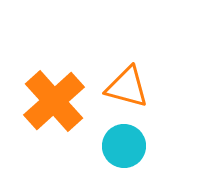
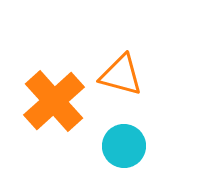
orange triangle: moved 6 px left, 12 px up
